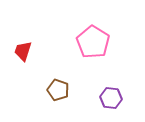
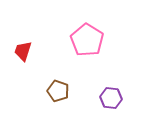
pink pentagon: moved 6 px left, 2 px up
brown pentagon: moved 1 px down
